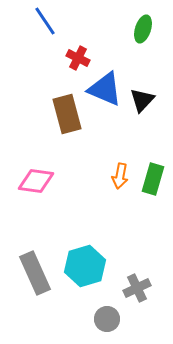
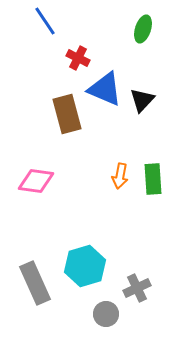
green rectangle: rotated 20 degrees counterclockwise
gray rectangle: moved 10 px down
gray circle: moved 1 px left, 5 px up
